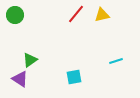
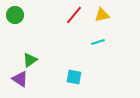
red line: moved 2 px left, 1 px down
cyan line: moved 18 px left, 19 px up
cyan square: rotated 21 degrees clockwise
